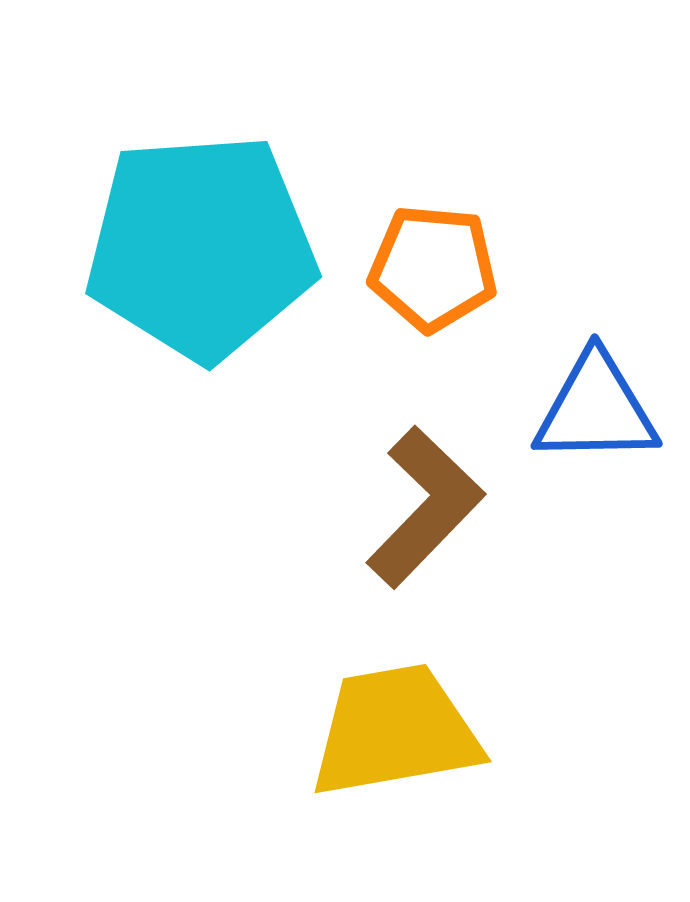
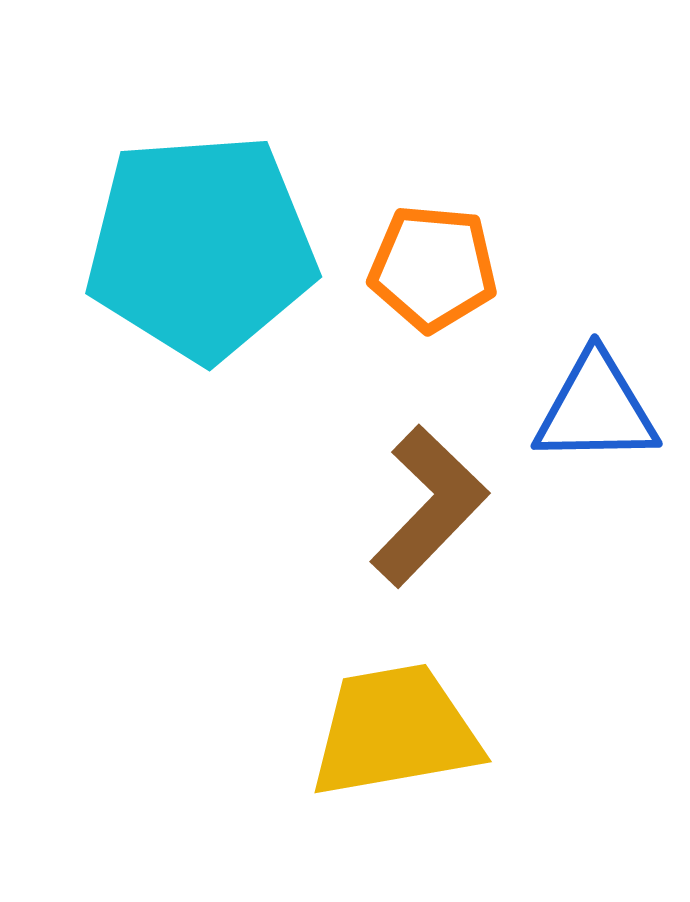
brown L-shape: moved 4 px right, 1 px up
